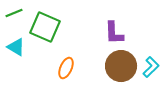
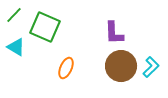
green line: moved 2 px down; rotated 24 degrees counterclockwise
